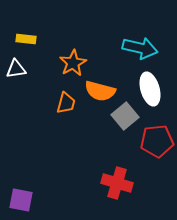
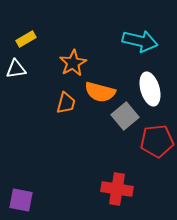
yellow rectangle: rotated 36 degrees counterclockwise
cyan arrow: moved 7 px up
orange semicircle: moved 1 px down
red cross: moved 6 px down; rotated 8 degrees counterclockwise
